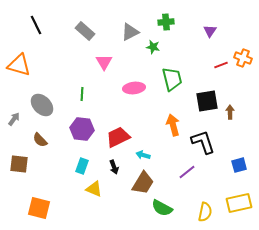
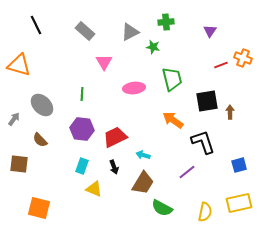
orange arrow: moved 5 px up; rotated 40 degrees counterclockwise
red trapezoid: moved 3 px left
